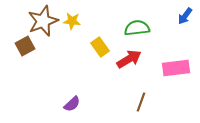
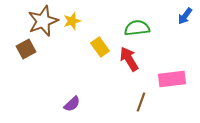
yellow star: rotated 24 degrees counterclockwise
brown square: moved 1 px right, 3 px down
red arrow: rotated 90 degrees counterclockwise
pink rectangle: moved 4 px left, 11 px down
